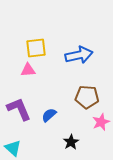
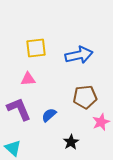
pink triangle: moved 9 px down
brown pentagon: moved 2 px left; rotated 10 degrees counterclockwise
